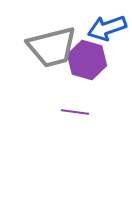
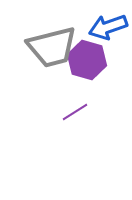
blue arrow: moved 1 px right, 1 px up
purple line: rotated 40 degrees counterclockwise
